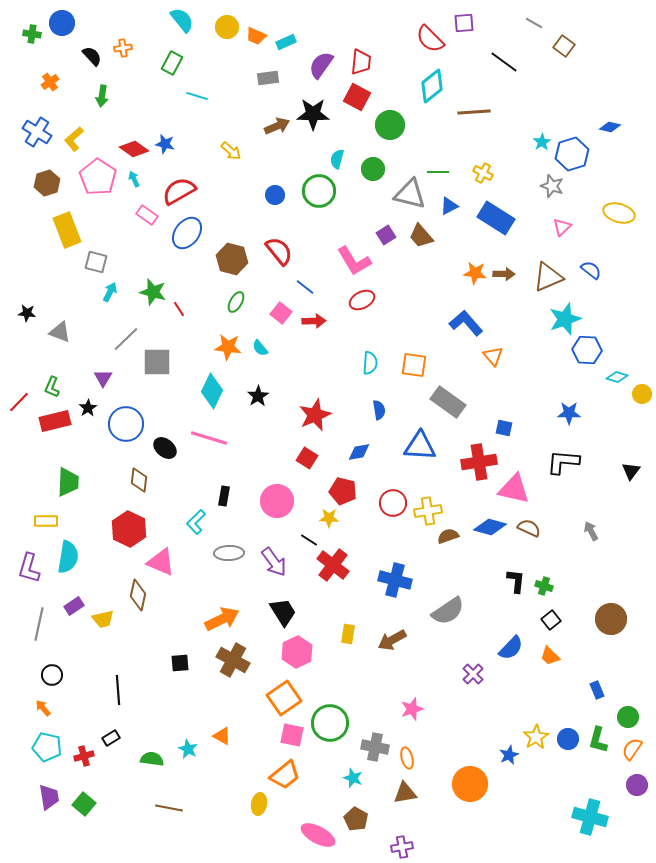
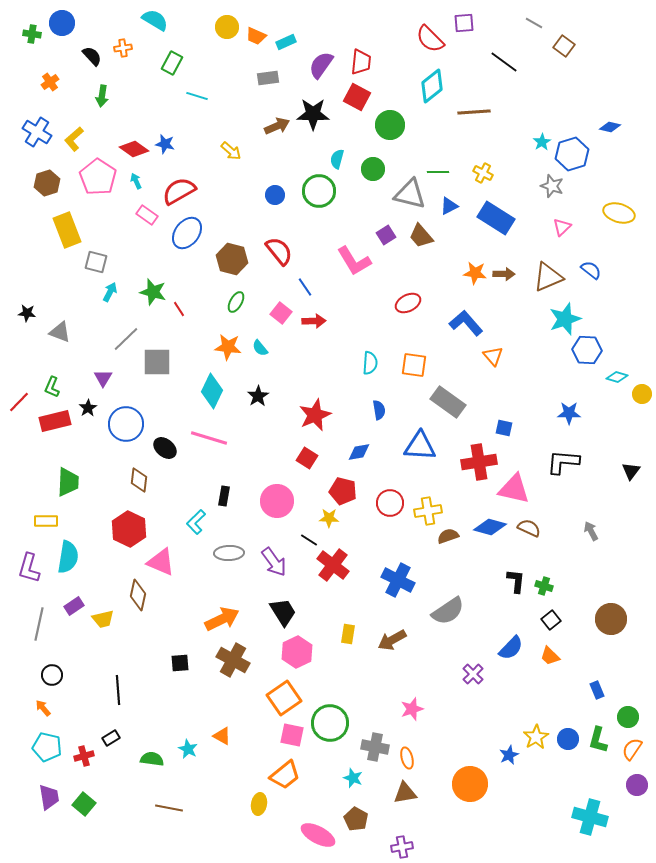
cyan semicircle at (182, 20): moved 27 px left; rotated 20 degrees counterclockwise
cyan arrow at (134, 179): moved 2 px right, 2 px down
blue line at (305, 287): rotated 18 degrees clockwise
red ellipse at (362, 300): moved 46 px right, 3 px down
red circle at (393, 503): moved 3 px left
blue cross at (395, 580): moved 3 px right; rotated 12 degrees clockwise
